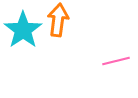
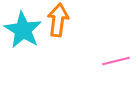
cyan star: rotated 6 degrees counterclockwise
